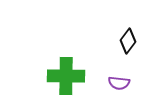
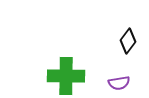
purple semicircle: rotated 15 degrees counterclockwise
